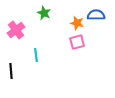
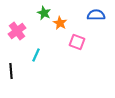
orange star: moved 17 px left; rotated 16 degrees clockwise
pink cross: moved 1 px right, 1 px down
pink square: rotated 35 degrees clockwise
cyan line: rotated 32 degrees clockwise
